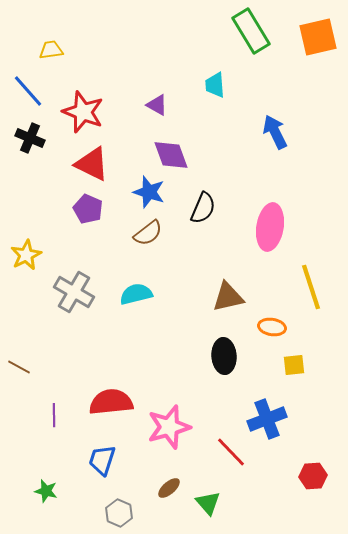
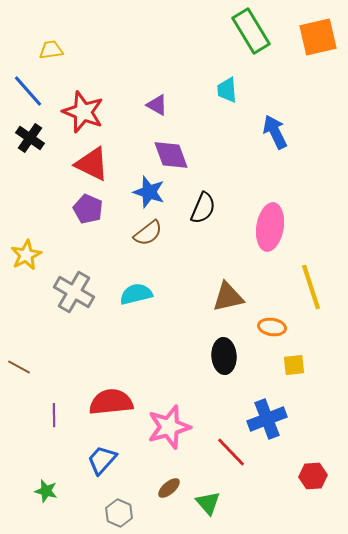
cyan trapezoid: moved 12 px right, 5 px down
black cross: rotated 12 degrees clockwise
blue trapezoid: rotated 24 degrees clockwise
